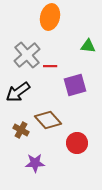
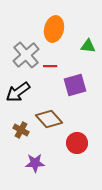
orange ellipse: moved 4 px right, 12 px down
gray cross: moved 1 px left
brown diamond: moved 1 px right, 1 px up
